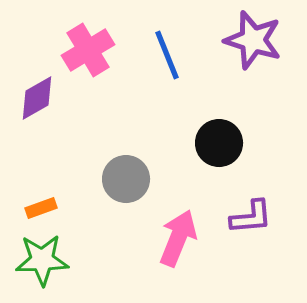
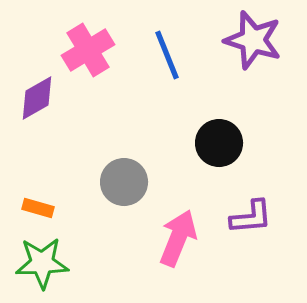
gray circle: moved 2 px left, 3 px down
orange rectangle: moved 3 px left; rotated 36 degrees clockwise
green star: moved 3 px down
